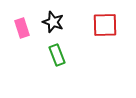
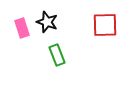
black star: moved 6 px left
